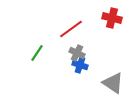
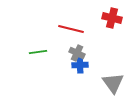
red line: rotated 50 degrees clockwise
green line: moved 1 px right, 1 px up; rotated 48 degrees clockwise
blue cross: rotated 21 degrees counterclockwise
gray triangle: rotated 20 degrees clockwise
